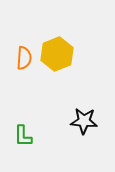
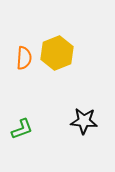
yellow hexagon: moved 1 px up
green L-shape: moved 1 px left, 7 px up; rotated 110 degrees counterclockwise
